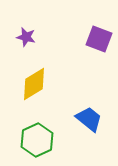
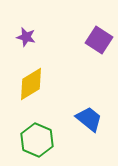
purple square: moved 1 px down; rotated 12 degrees clockwise
yellow diamond: moved 3 px left
green hexagon: rotated 12 degrees counterclockwise
